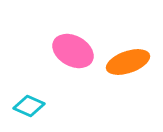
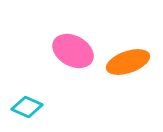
cyan diamond: moved 2 px left, 1 px down
